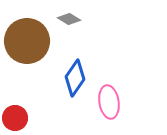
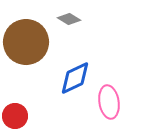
brown circle: moved 1 px left, 1 px down
blue diamond: rotated 30 degrees clockwise
red circle: moved 2 px up
